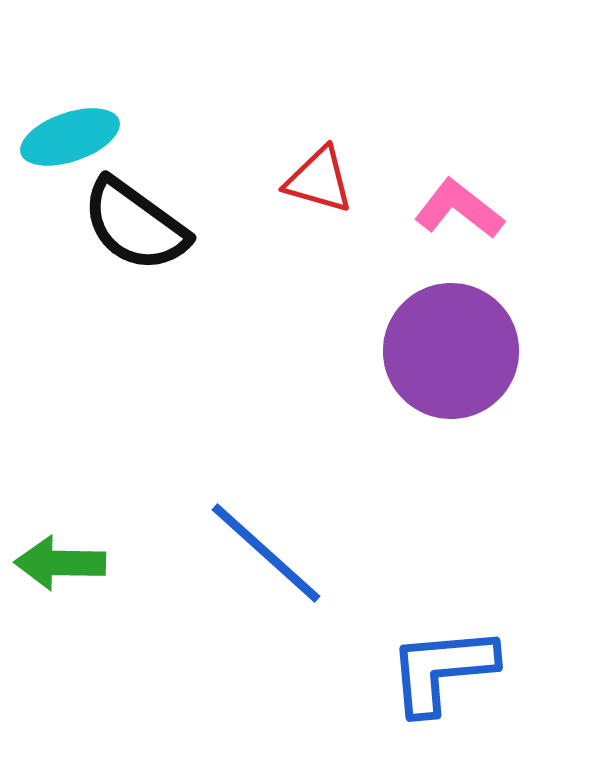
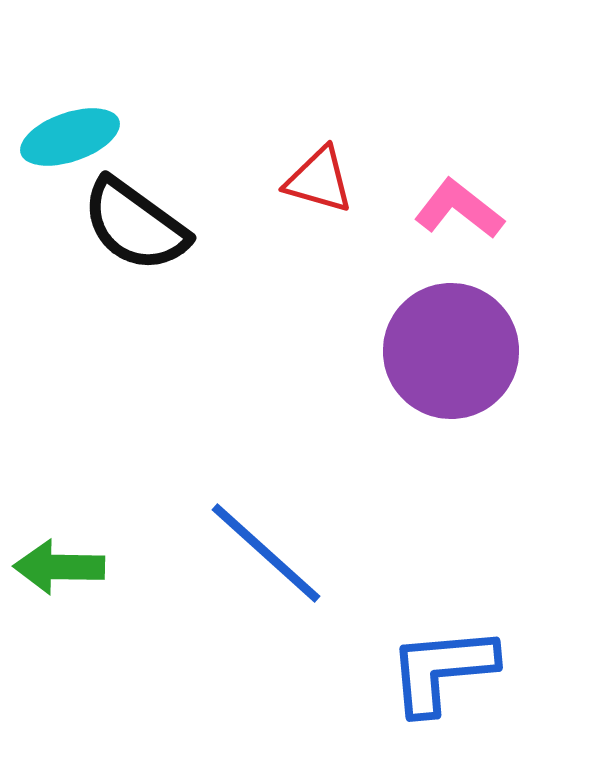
green arrow: moved 1 px left, 4 px down
